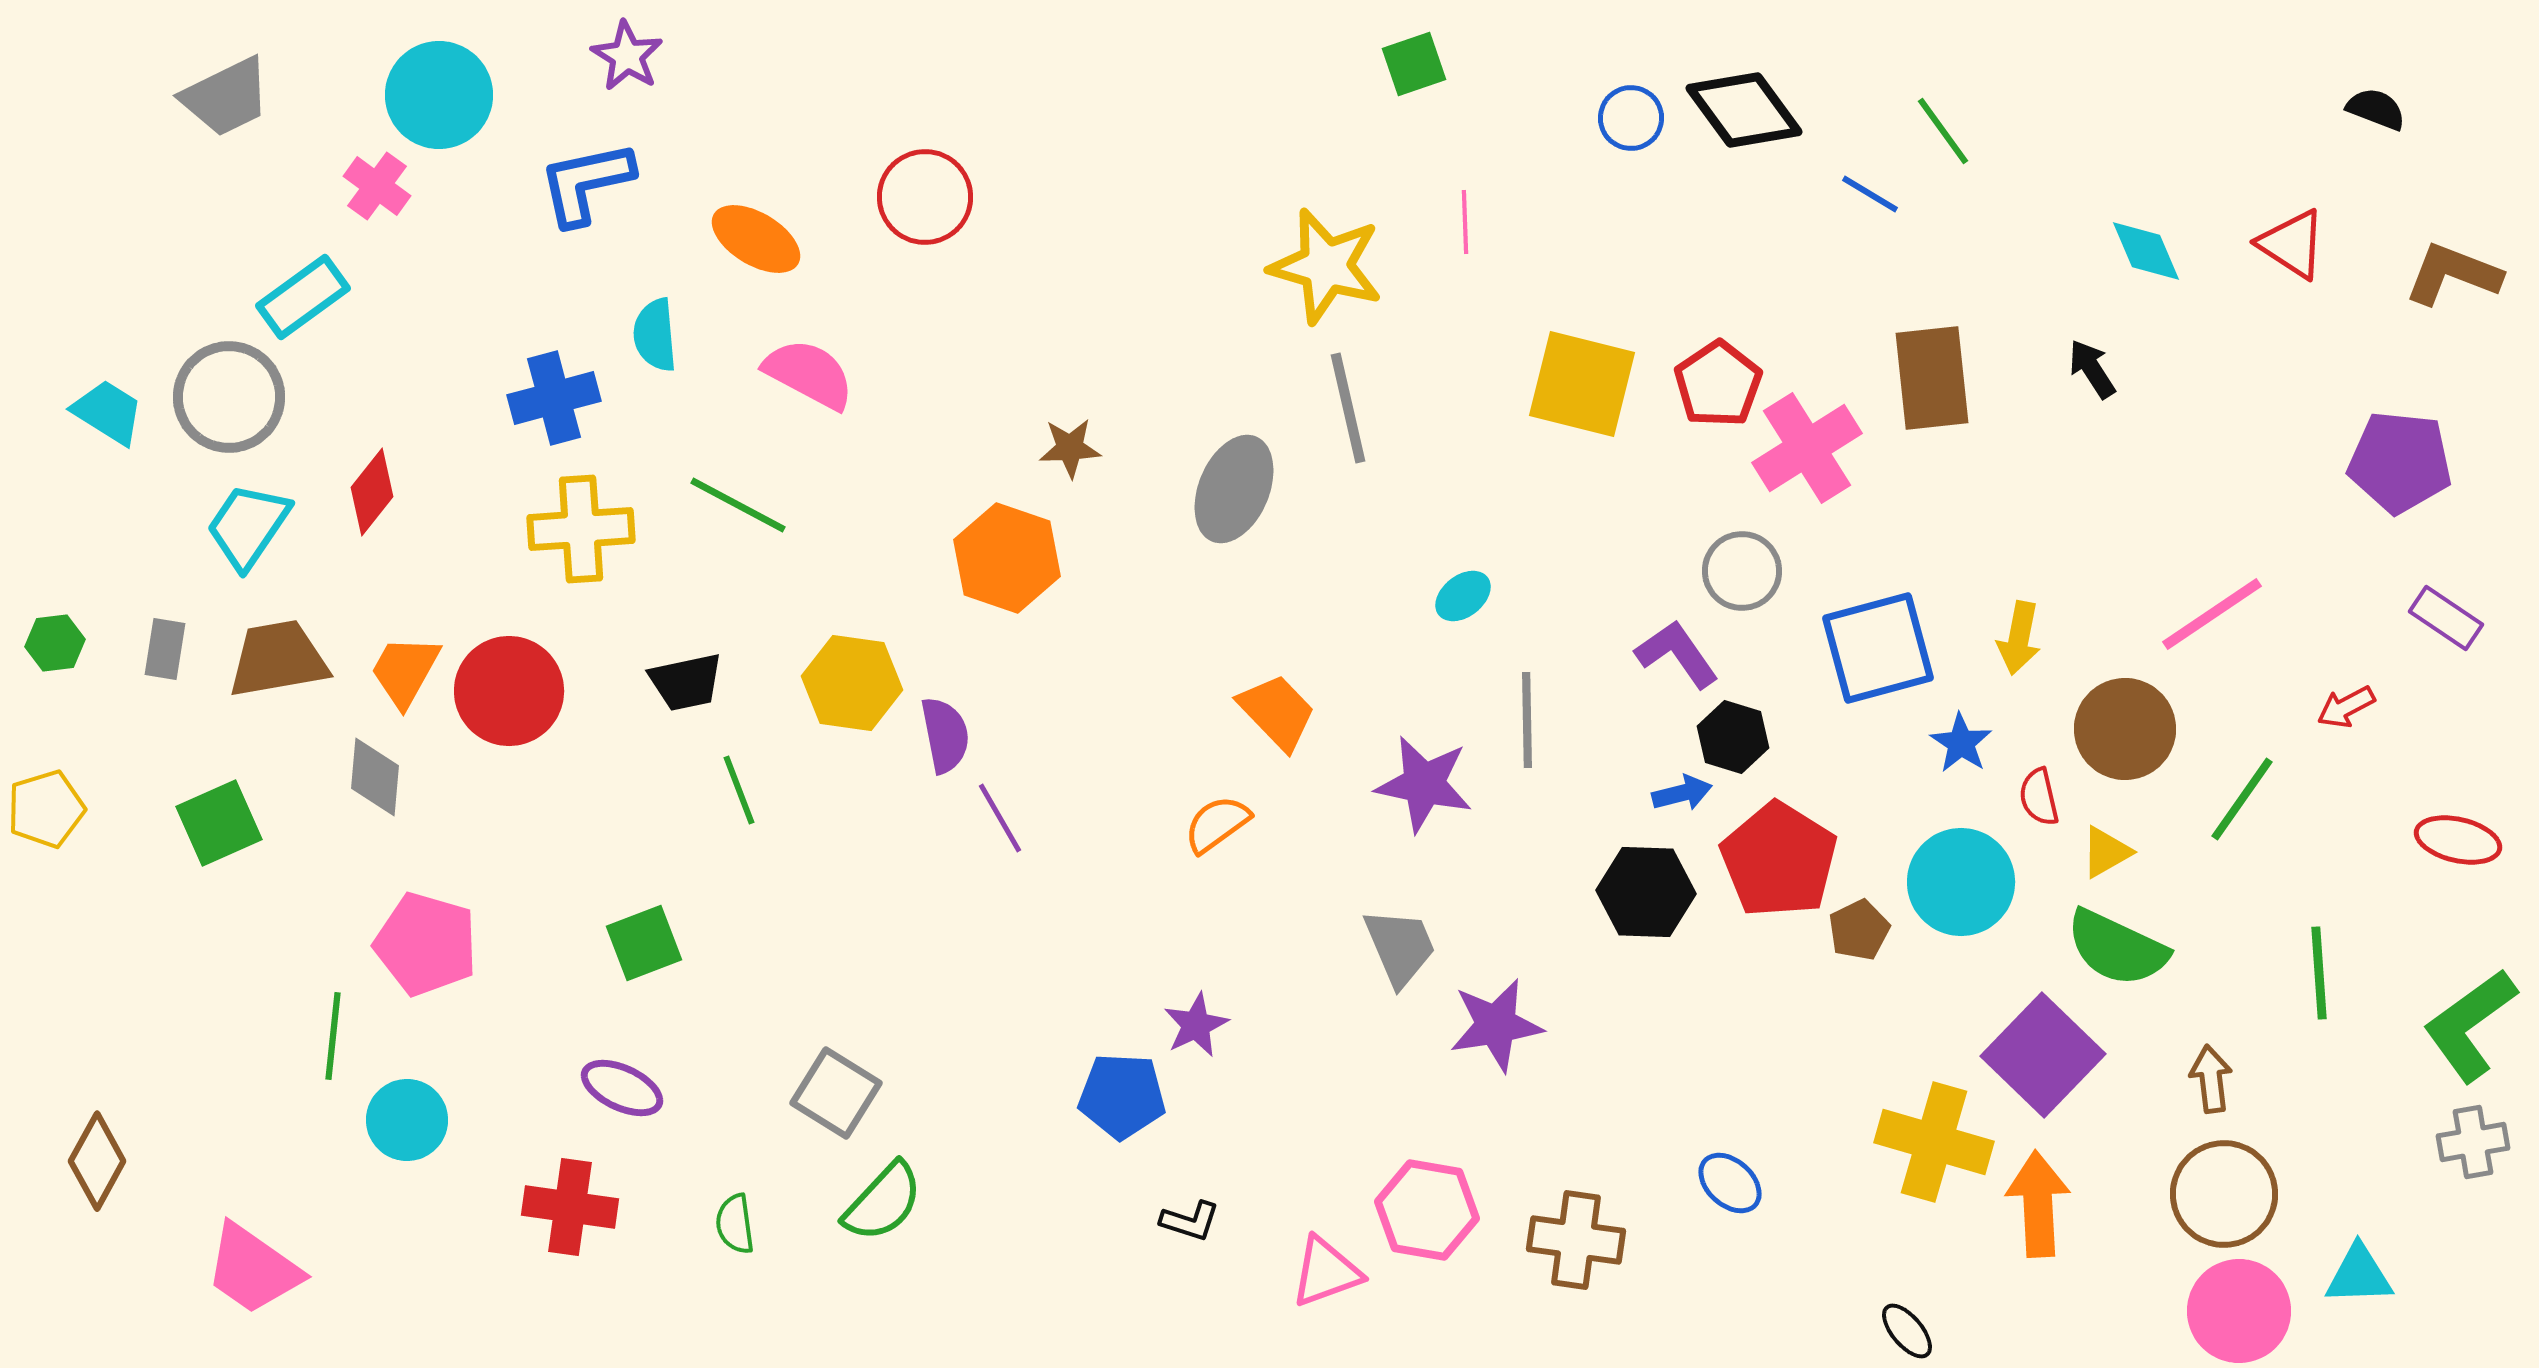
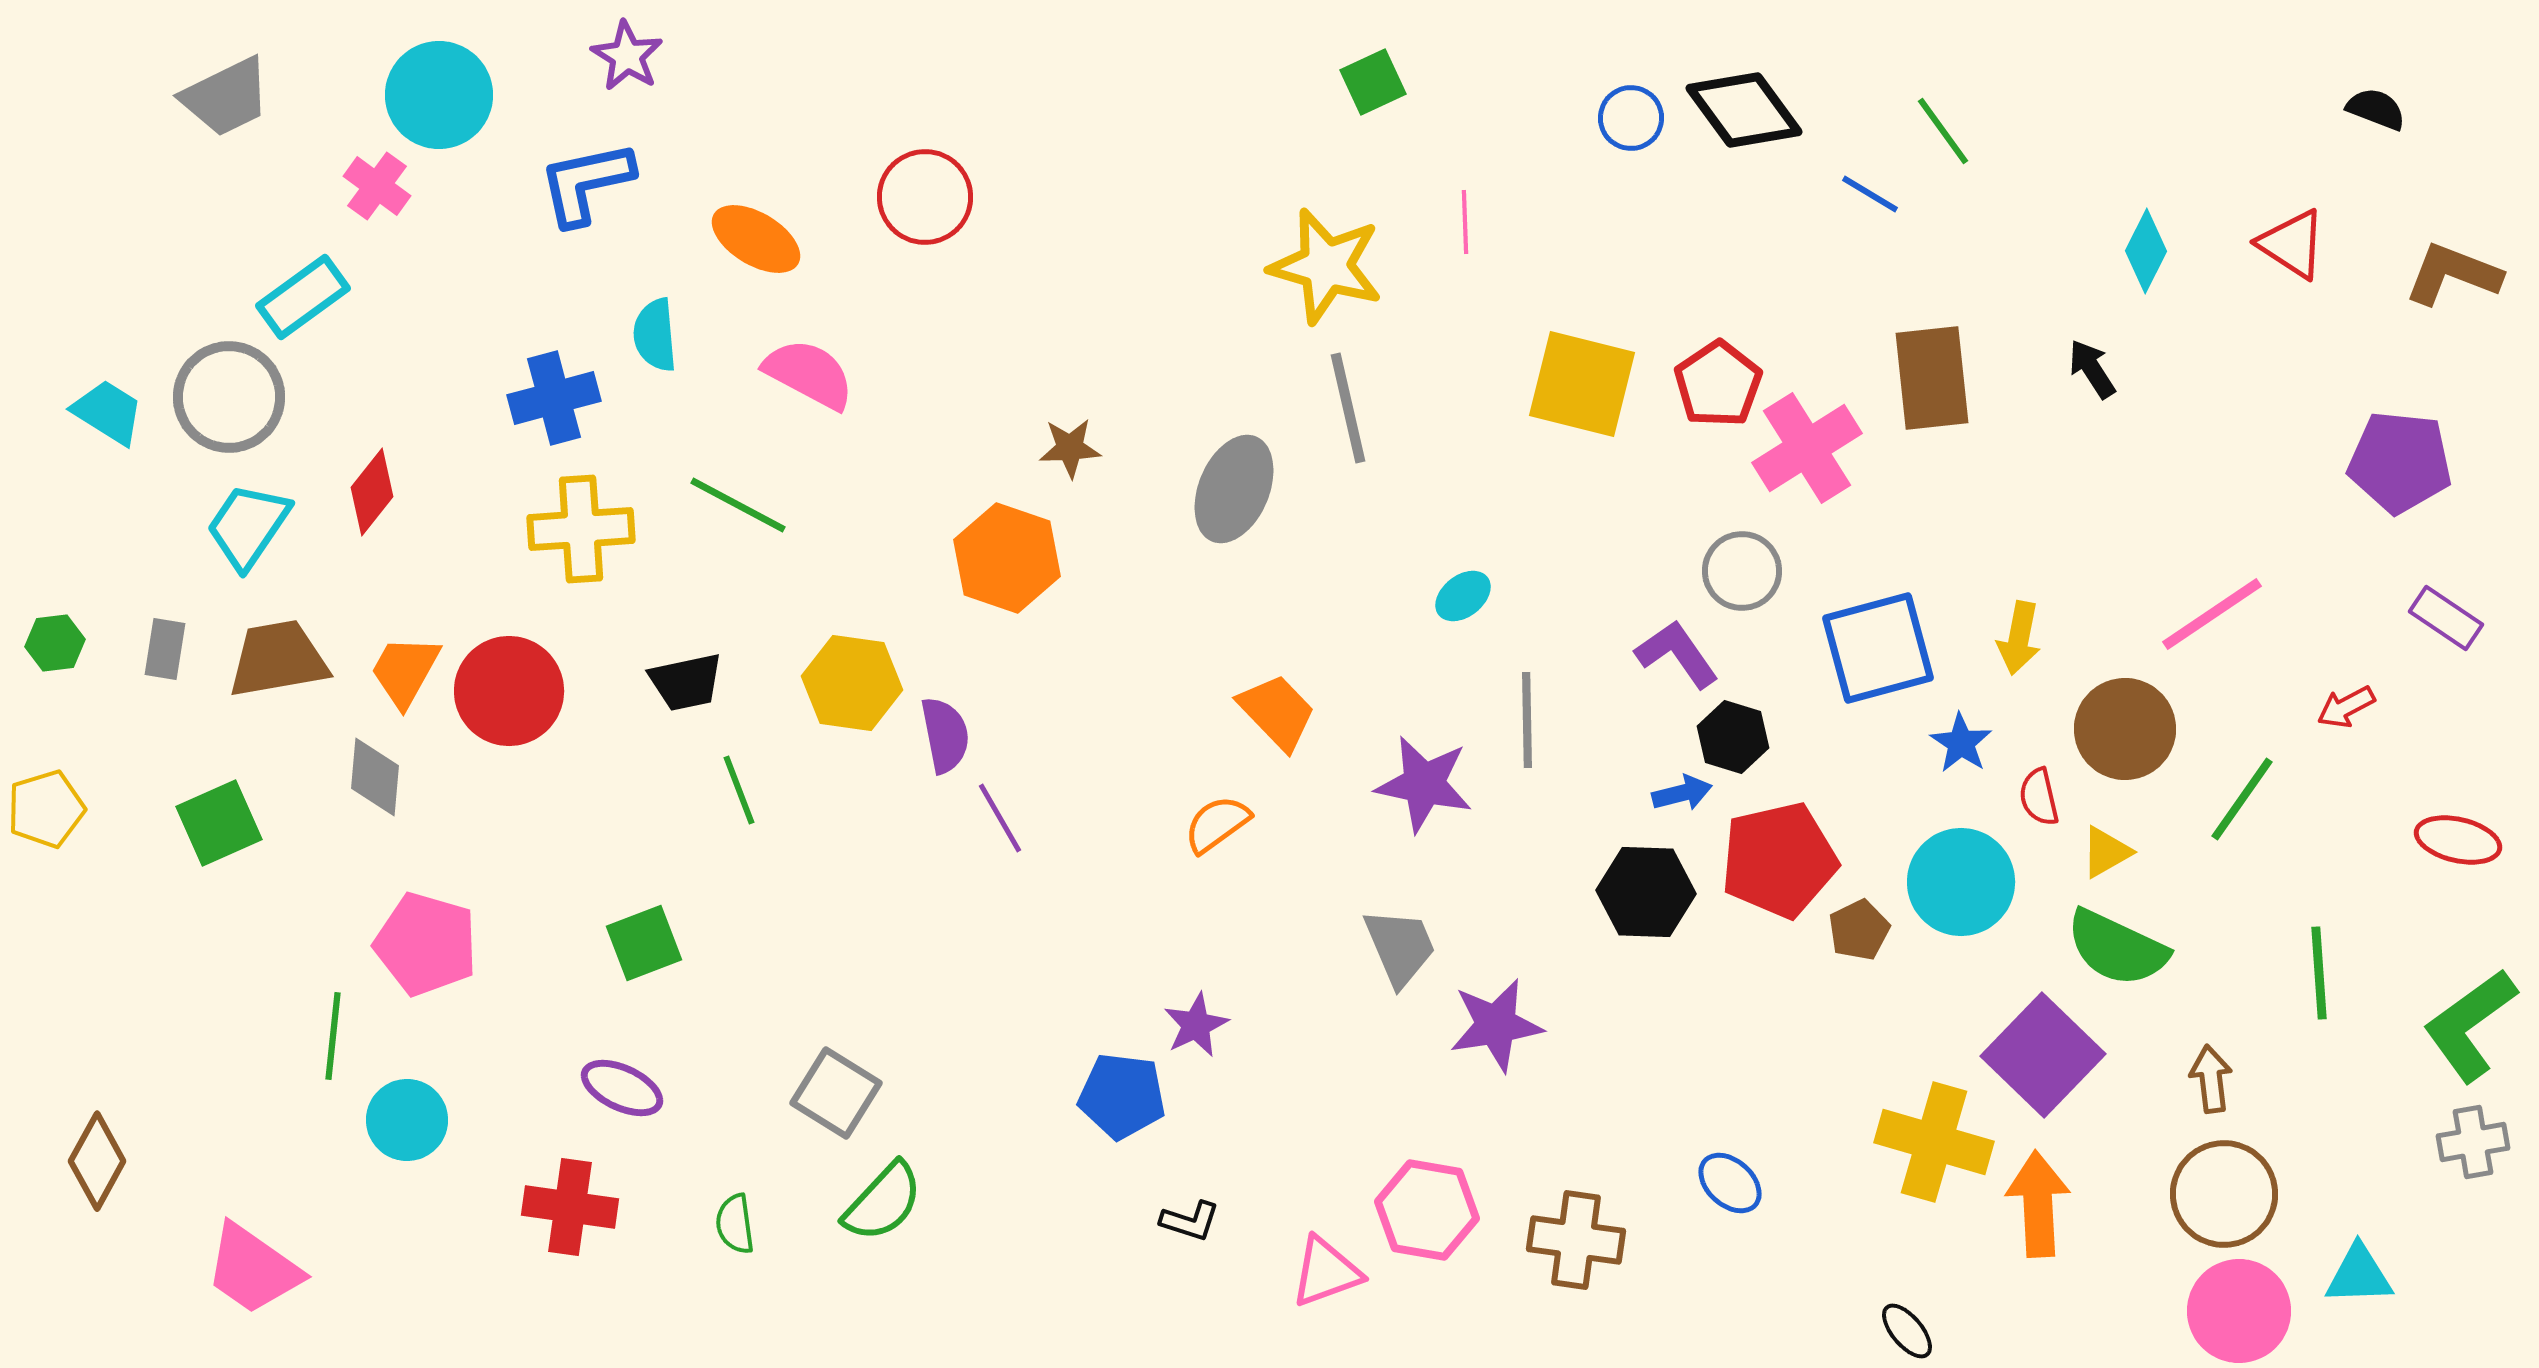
green square at (1414, 64): moved 41 px left, 18 px down; rotated 6 degrees counterclockwise
cyan diamond at (2146, 251): rotated 50 degrees clockwise
red pentagon at (1779, 860): rotated 27 degrees clockwise
blue pentagon at (1122, 1096): rotated 4 degrees clockwise
